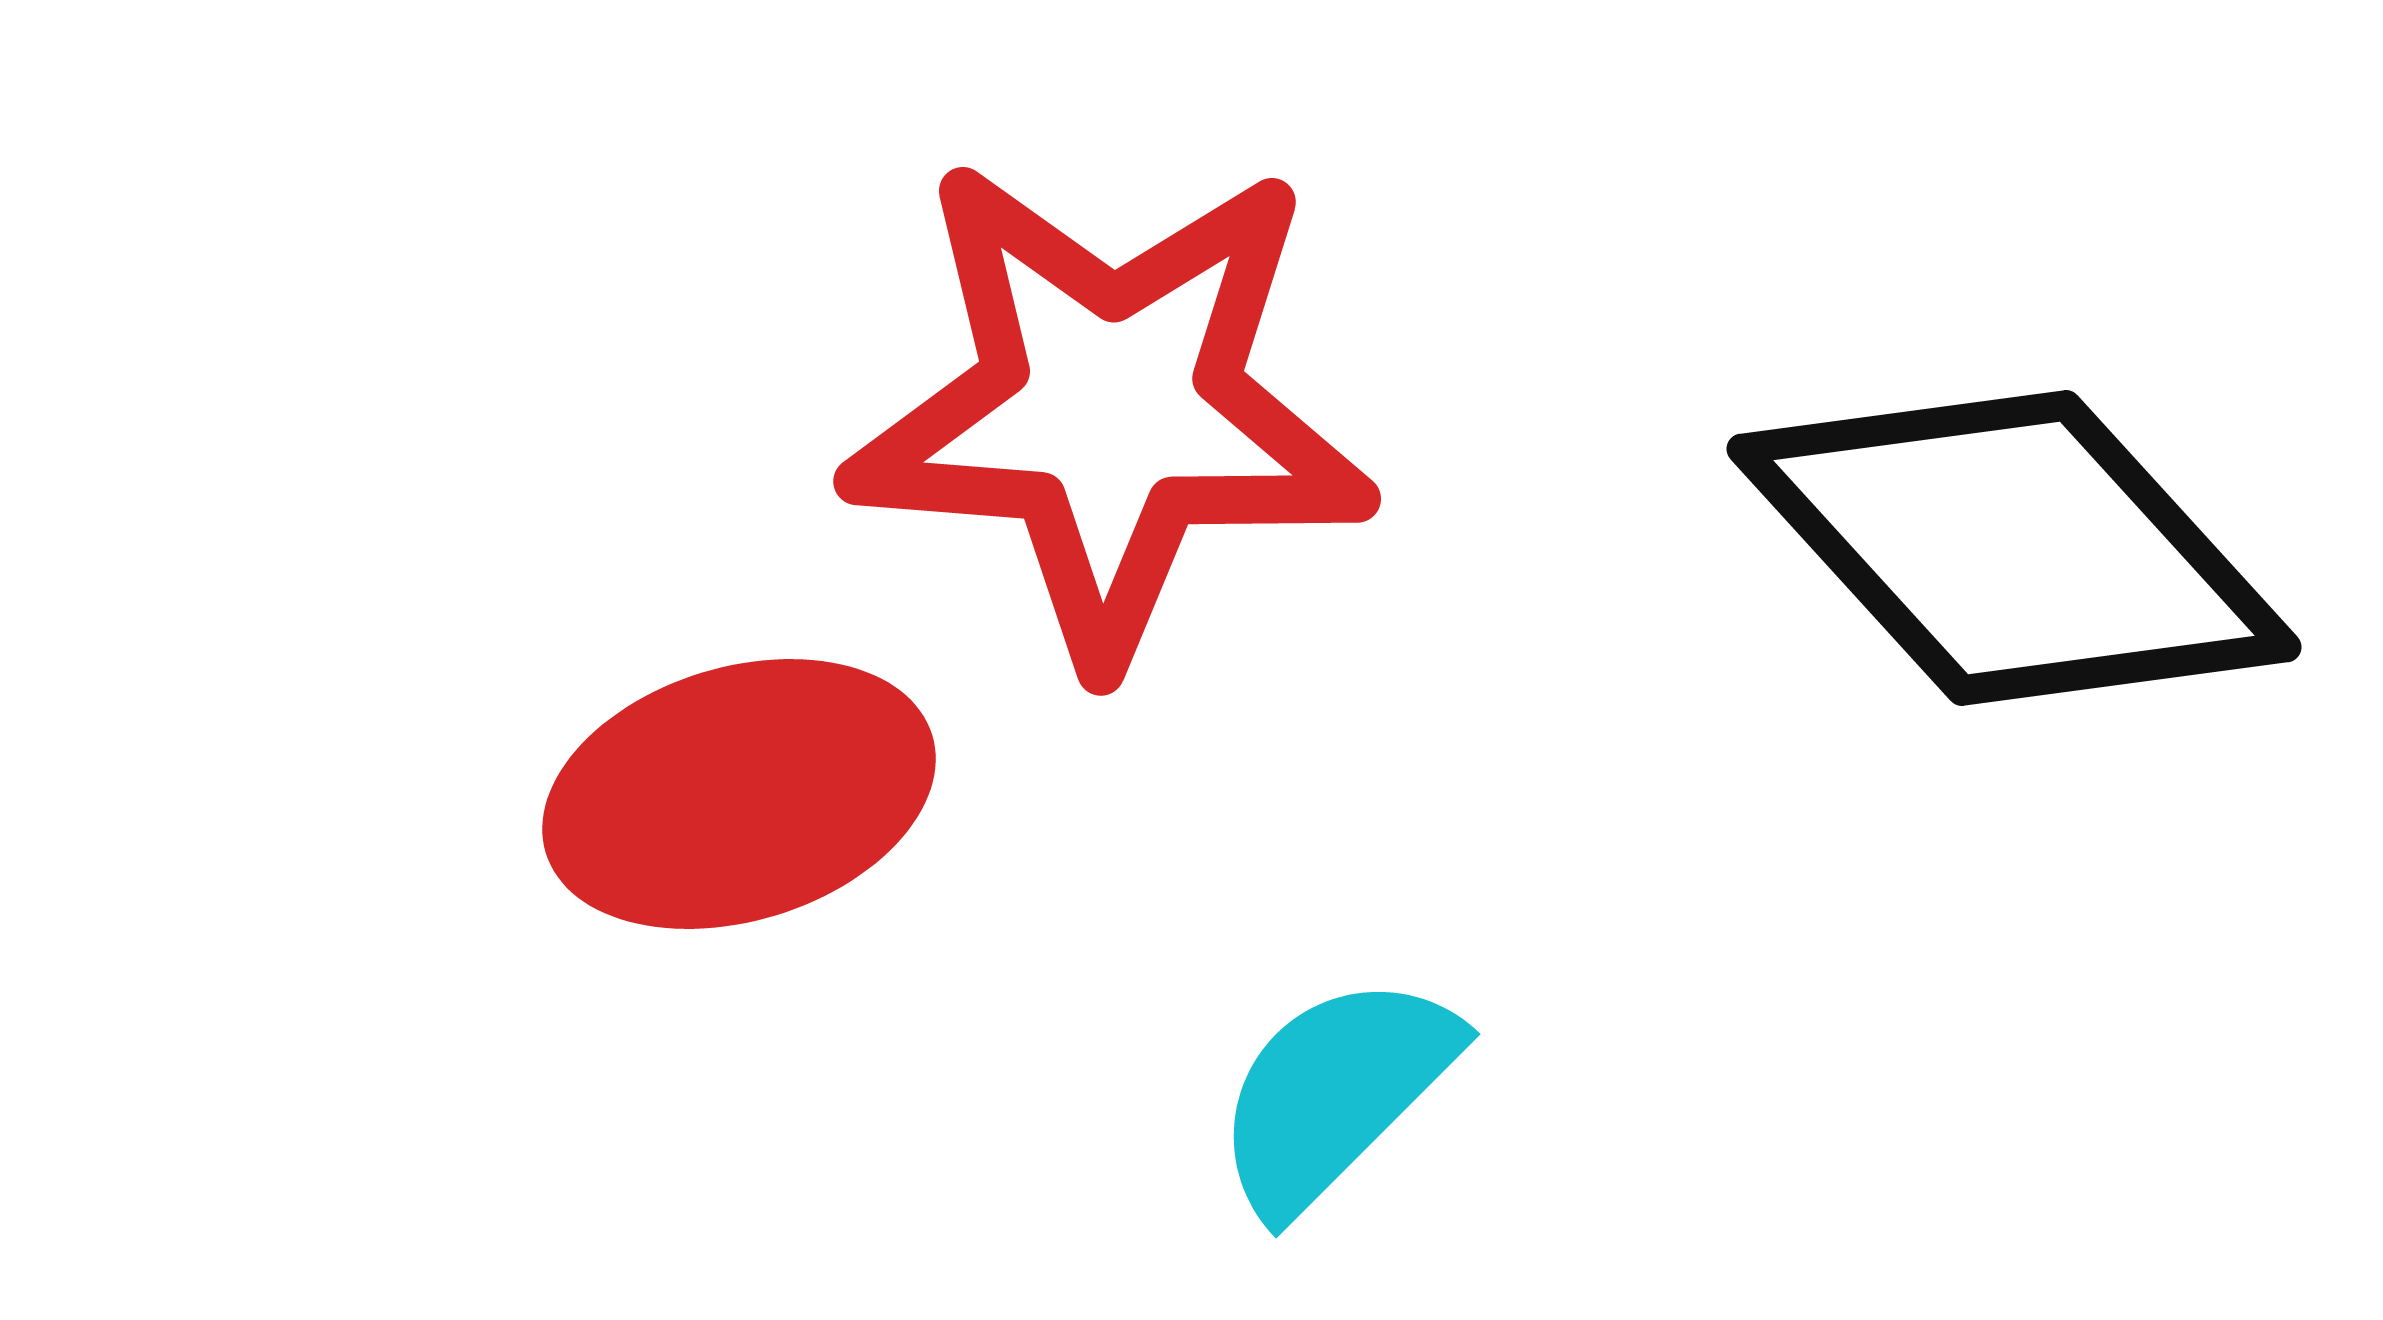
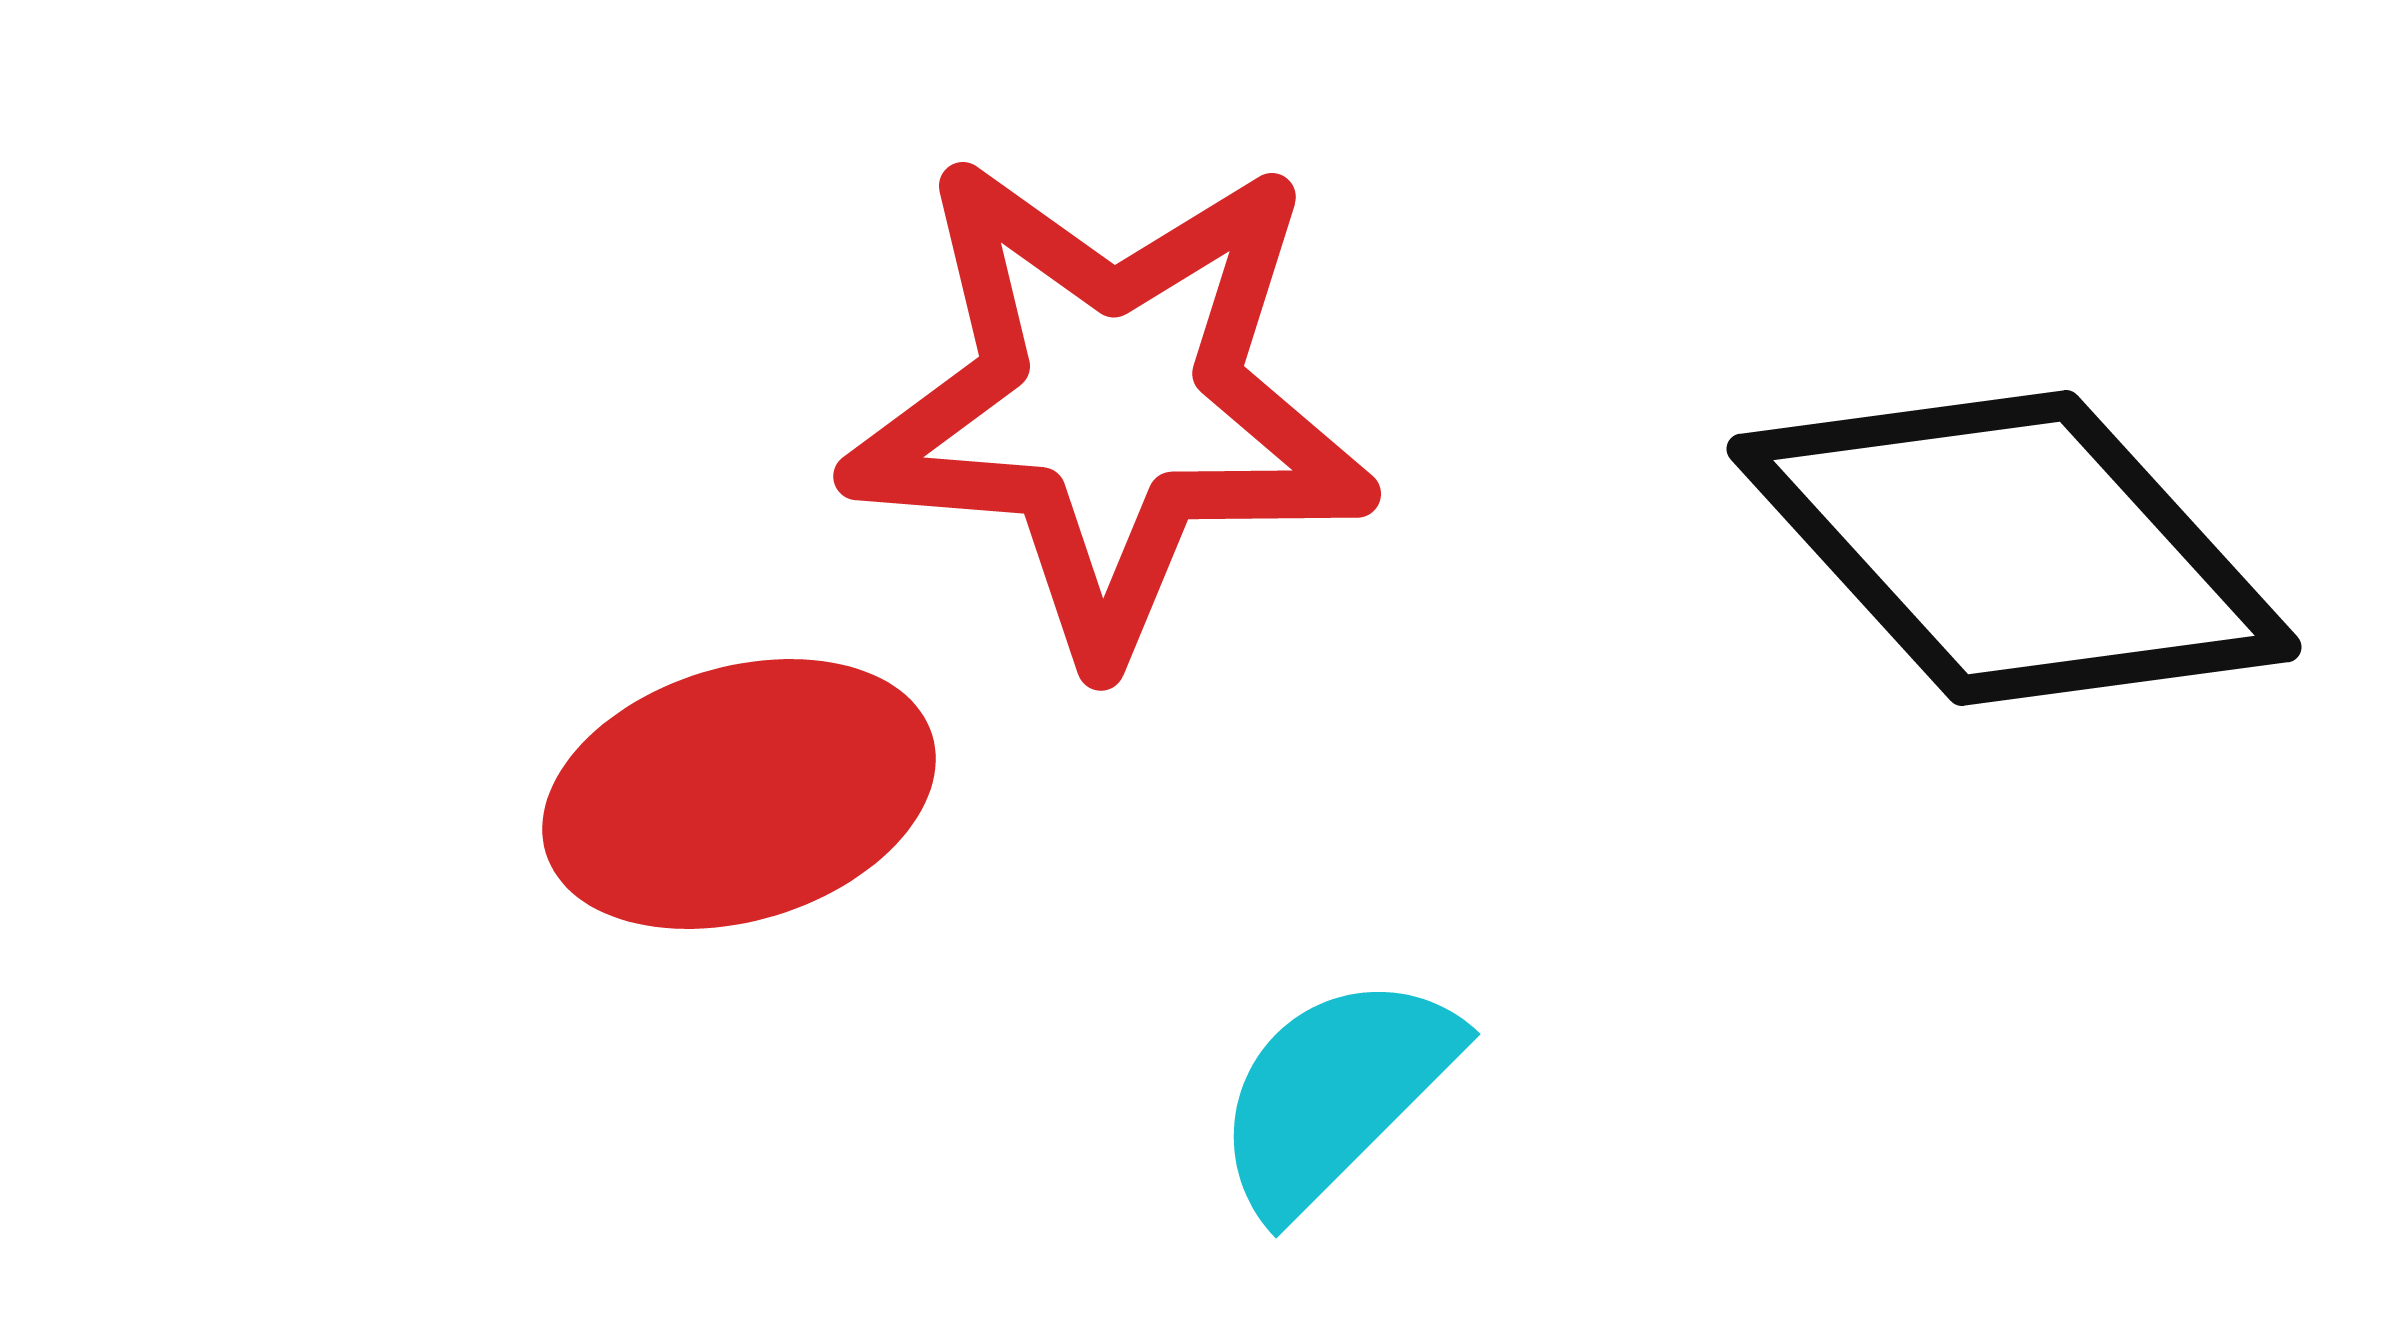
red star: moved 5 px up
